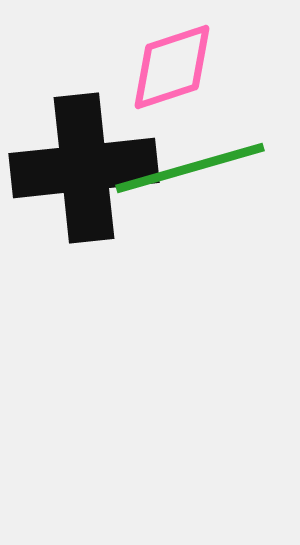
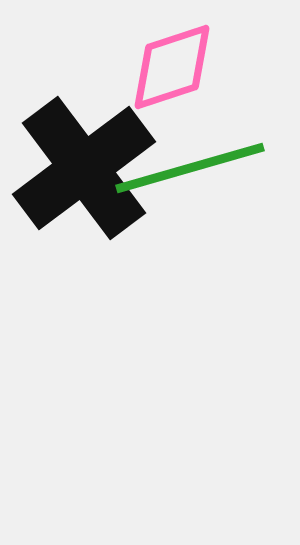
black cross: rotated 31 degrees counterclockwise
